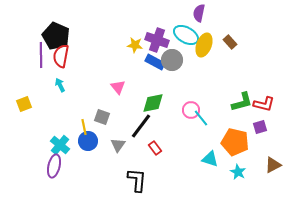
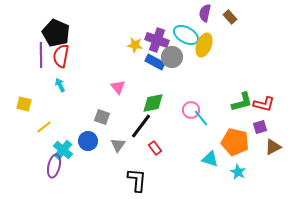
purple semicircle: moved 6 px right
black pentagon: moved 3 px up
brown rectangle: moved 25 px up
gray circle: moved 3 px up
yellow square: rotated 35 degrees clockwise
yellow line: moved 40 px left; rotated 63 degrees clockwise
cyan cross: moved 3 px right, 5 px down
brown triangle: moved 18 px up
